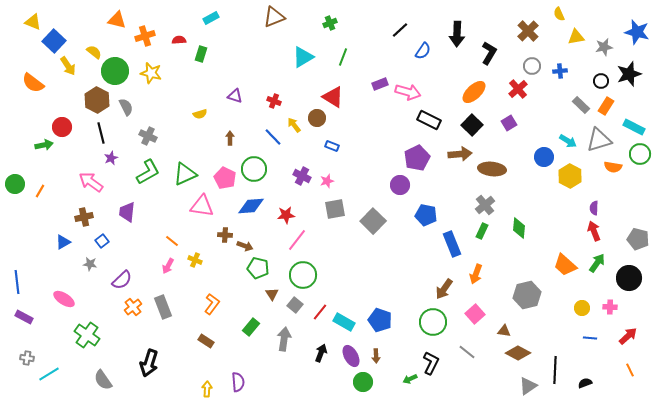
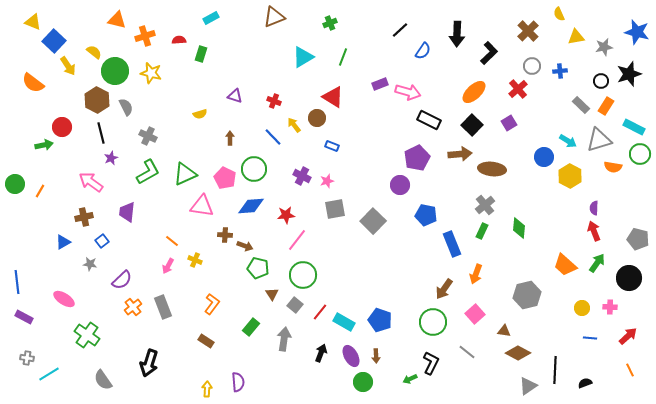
black L-shape at (489, 53): rotated 15 degrees clockwise
